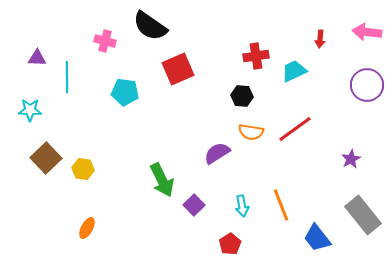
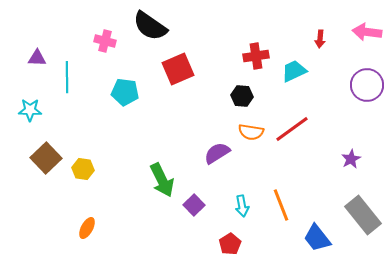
red line: moved 3 px left
